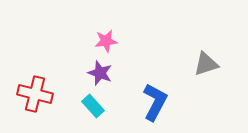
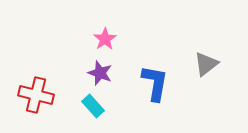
pink star: moved 1 px left, 2 px up; rotated 25 degrees counterclockwise
gray triangle: rotated 20 degrees counterclockwise
red cross: moved 1 px right, 1 px down
blue L-shape: moved 19 px up; rotated 18 degrees counterclockwise
